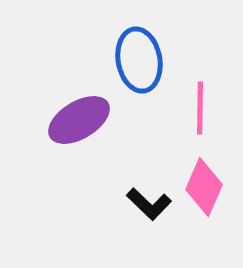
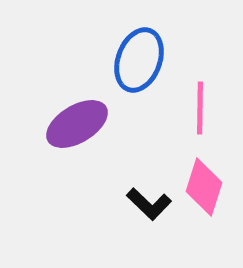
blue ellipse: rotated 30 degrees clockwise
purple ellipse: moved 2 px left, 4 px down
pink diamond: rotated 6 degrees counterclockwise
